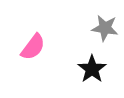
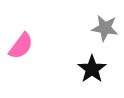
pink semicircle: moved 12 px left, 1 px up
